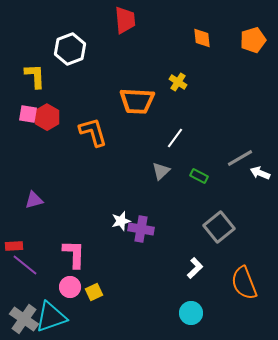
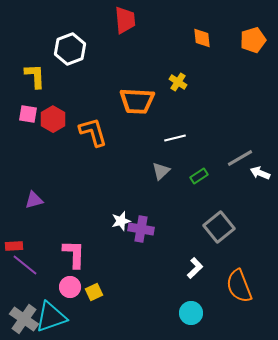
red hexagon: moved 6 px right, 2 px down
white line: rotated 40 degrees clockwise
green rectangle: rotated 60 degrees counterclockwise
orange semicircle: moved 5 px left, 3 px down
